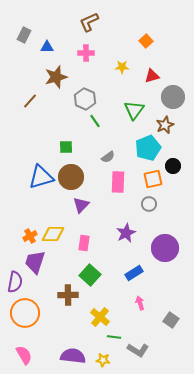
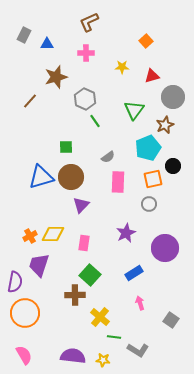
blue triangle at (47, 47): moved 3 px up
purple trapezoid at (35, 262): moved 4 px right, 3 px down
brown cross at (68, 295): moved 7 px right
